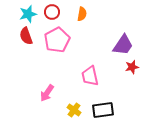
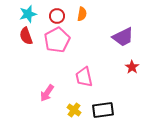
red circle: moved 5 px right, 4 px down
purple trapezoid: moved 8 px up; rotated 30 degrees clockwise
red star: rotated 24 degrees counterclockwise
pink trapezoid: moved 6 px left, 1 px down
